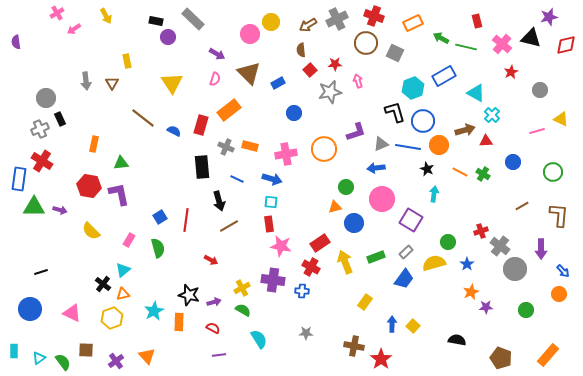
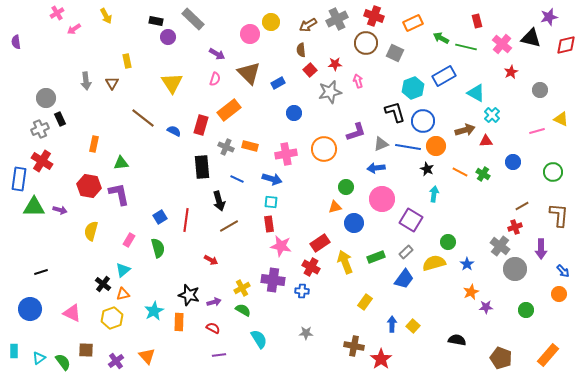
orange circle at (439, 145): moved 3 px left, 1 px down
yellow semicircle at (91, 231): rotated 60 degrees clockwise
red cross at (481, 231): moved 34 px right, 4 px up
